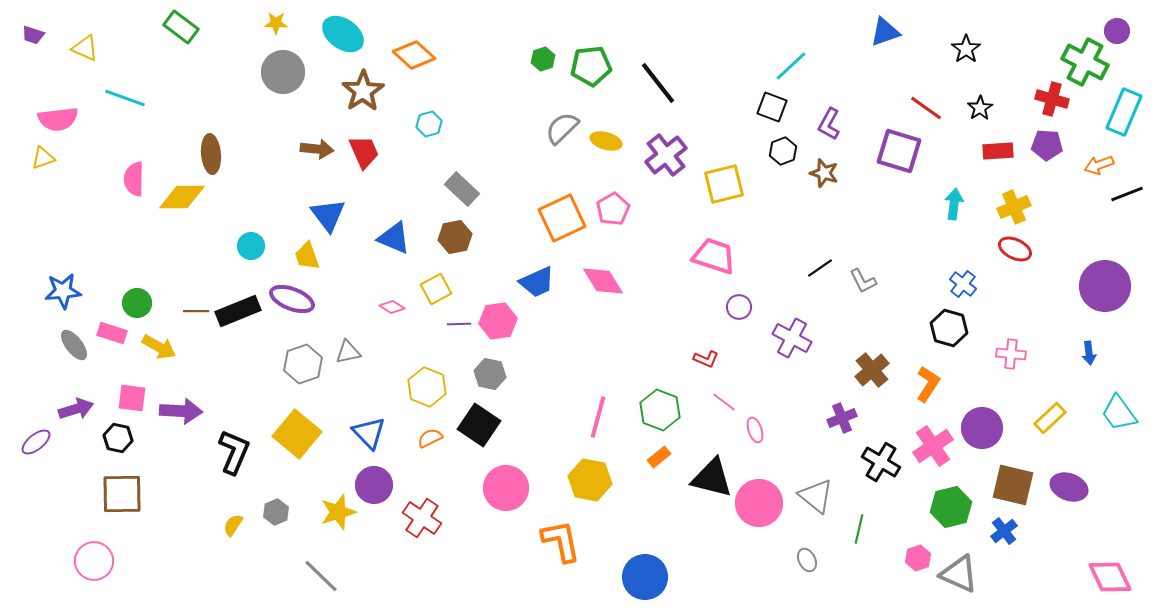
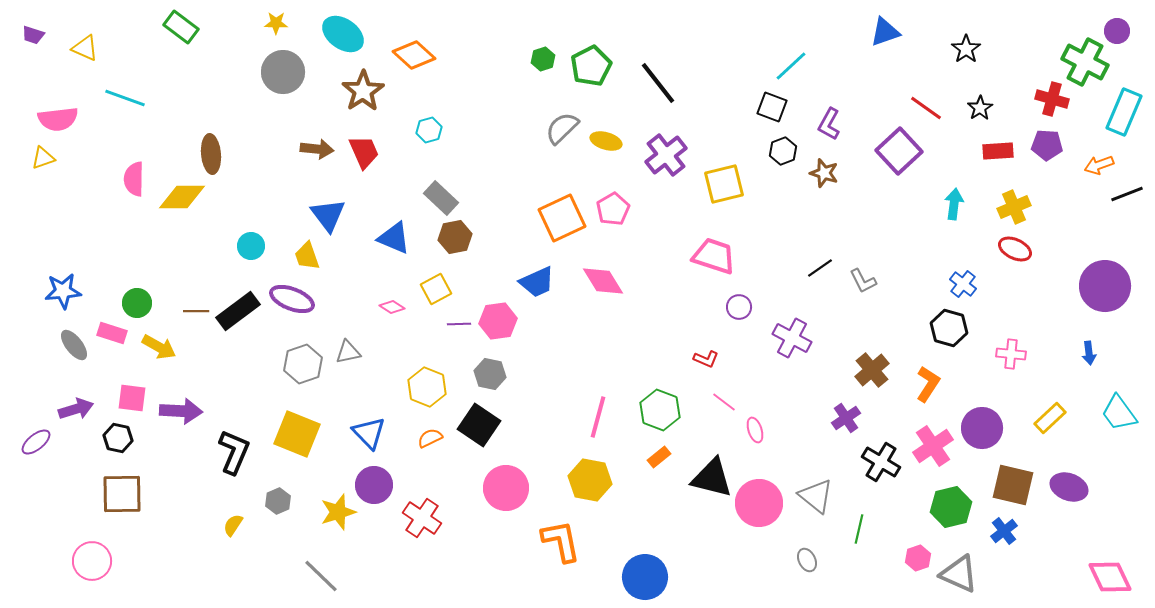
green pentagon at (591, 66): rotated 21 degrees counterclockwise
cyan hexagon at (429, 124): moved 6 px down
purple square at (899, 151): rotated 30 degrees clockwise
gray rectangle at (462, 189): moved 21 px left, 9 px down
black rectangle at (238, 311): rotated 15 degrees counterclockwise
purple cross at (842, 418): moved 4 px right; rotated 12 degrees counterclockwise
yellow square at (297, 434): rotated 18 degrees counterclockwise
gray hexagon at (276, 512): moved 2 px right, 11 px up
pink circle at (94, 561): moved 2 px left
